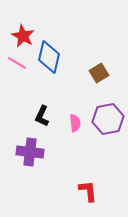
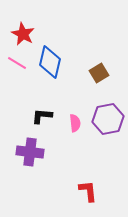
red star: moved 2 px up
blue diamond: moved 1 px right, 5 px down
black L-shape: rotated 70 degrees clockwise
